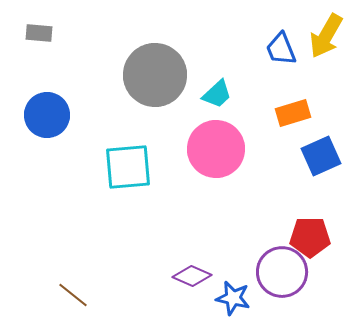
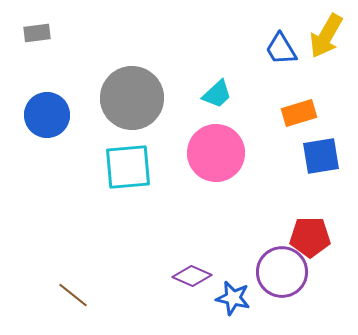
gray rectangle: moved 2 px left; rotated 12 degrees counterclockwise
blue trapezoid: rotated 9 degrees counterclockwise
gray circle: moved 23 px left, 23 px down
orange rectangle: moved 6 px right
pink circle: moved 4 px down
blue square: rotated 15 degrees clockwise
